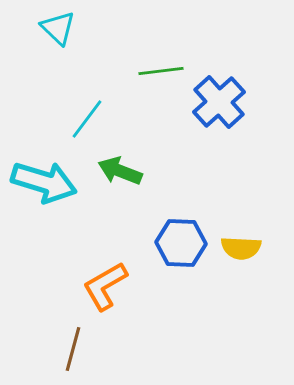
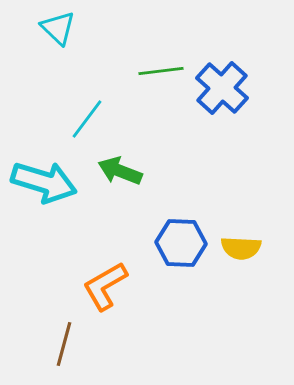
blue cross: moved 3 px right, 14 px up; rotated 6 degrees counterclockwise
brown line: moved 9 px left, 5 px up
